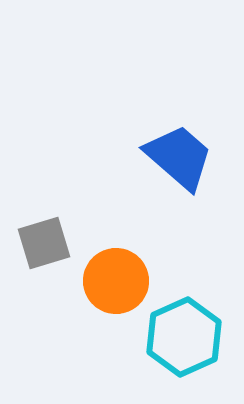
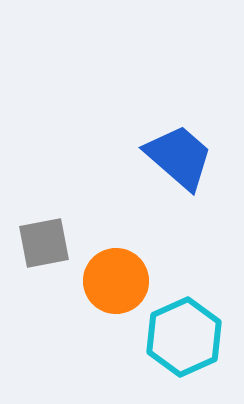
gray square: rotated 6 degrees clockwise
